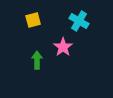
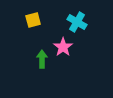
cyan cross: moved 2 px left, 1 px down
green arrow: moved 5 px right, 1 px up
